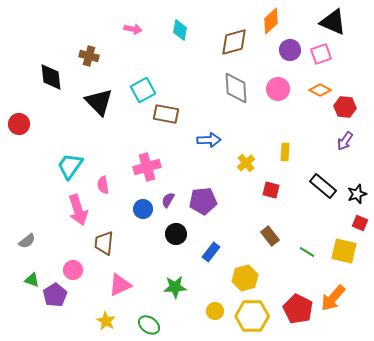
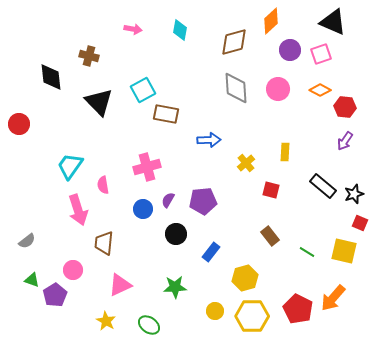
black star at (357, 194): moved 3 px left
